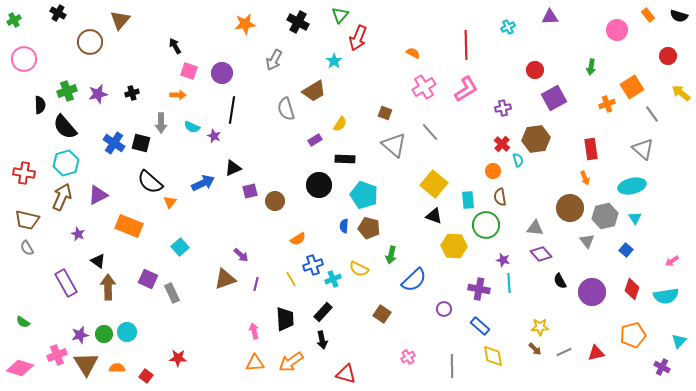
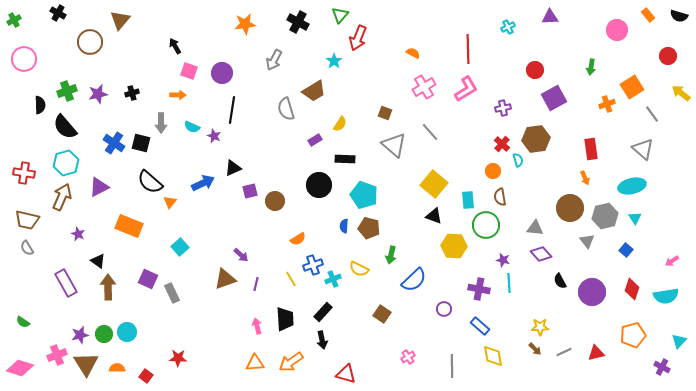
red line at (466, 45): moved 2 px right, 4 px down
purple triangle at (98, 195): moved 1 px right, 8 px up
pink arrow at (254, 331): moved 3 px right, 5 px up
